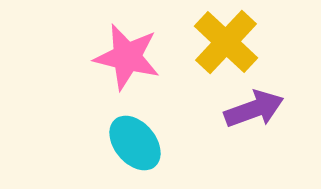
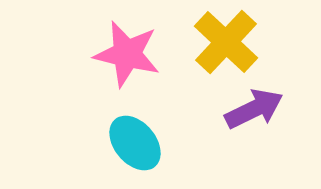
pink star: moved 3 px up
purple arrow: rotated 6 degrees counterclockwise
